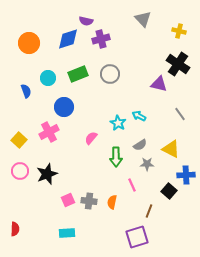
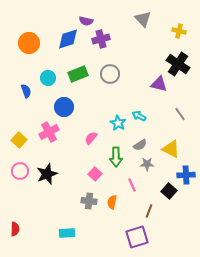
pink square: moved 27 px right, 26 px up; rotated 24 degrees counterclockwise
